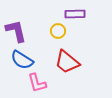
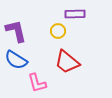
blue semicircle: moved 6 px left
